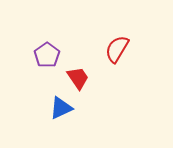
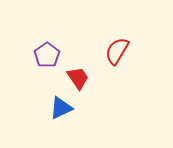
red semicircle: moved 2 px down
